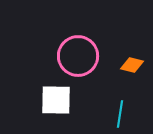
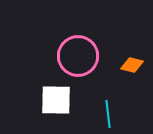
cyan line: moved 12 px left; rotated 16 degrees counterclockwise
